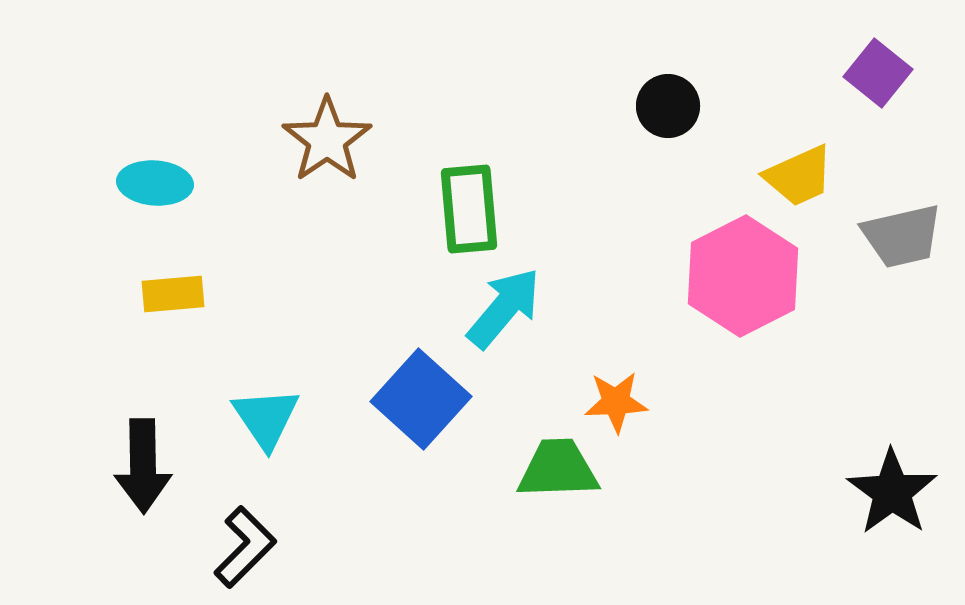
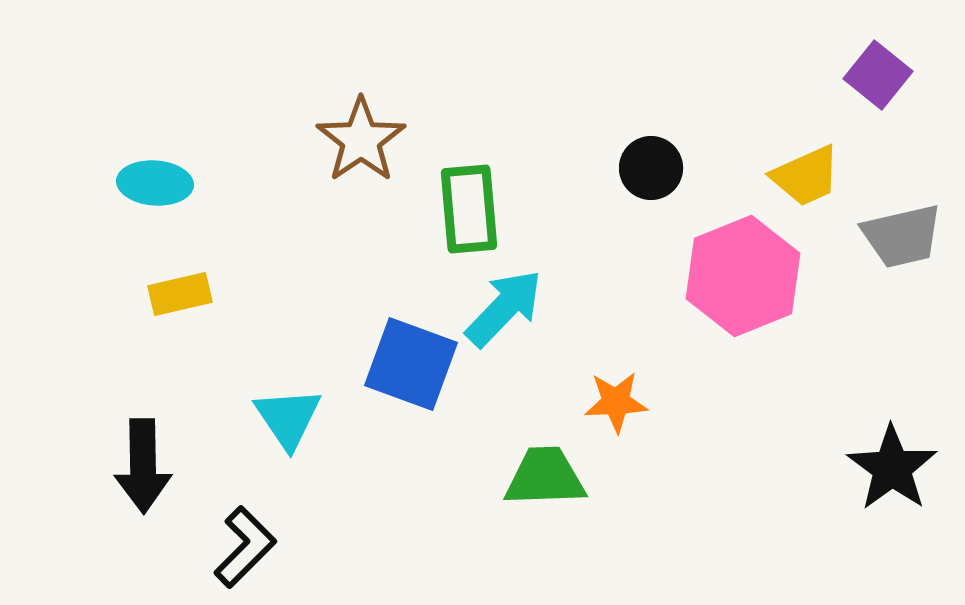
purple square: moved 2 px down
black circle: moved 17 px left, 62 px down
brown star: moved 34 px right
yellow trapezoid: moved 7 px right
pink hexagon: rotated 5 degrees clockwise
yellow rectangle: moved 7 px right; rotated 8 degrees counterclockwise
cyan arrow: rotated 4 degrees clockwise
blue square: moved 10 px left, 35 px up; rotated 22 degrees counterclockwise
cyan triangle: moved 22 px right
green trapezoid: moved 13 px left, 8 px down
black star: moved 24 px up
